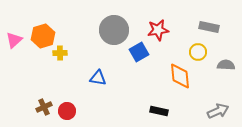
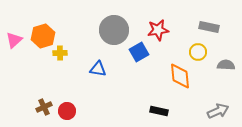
blue triangle: moved 9 px up
